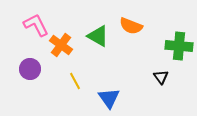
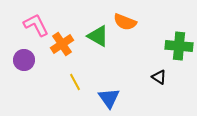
orange semicircle: moved 6 px left, 4 px up
orange cross: moved 1 px right, 1 px up; rotated 20 degrees clockwise
purple circle: moved 6 px left, 9 px up
black triangle: moved 2 px left; rotated 21 degrees counterclockwise
yellow line: moved 1 px down
